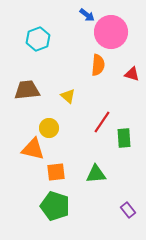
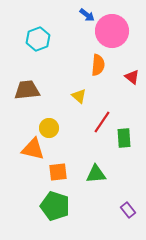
pink circle: moved 1 px right, 1 px up
red triangle: moved 3 px down; rotated 21 degrees clockwise
yellow triangle: moved 11 px right
orange square: moved 2 px right
